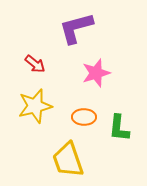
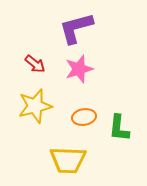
pink star: moved 17 px left, 4 px up
orange ellipse: rotated 10 degrees counterclockwise
yellow trapezoid: rotated 69 degrees counterclockwise
